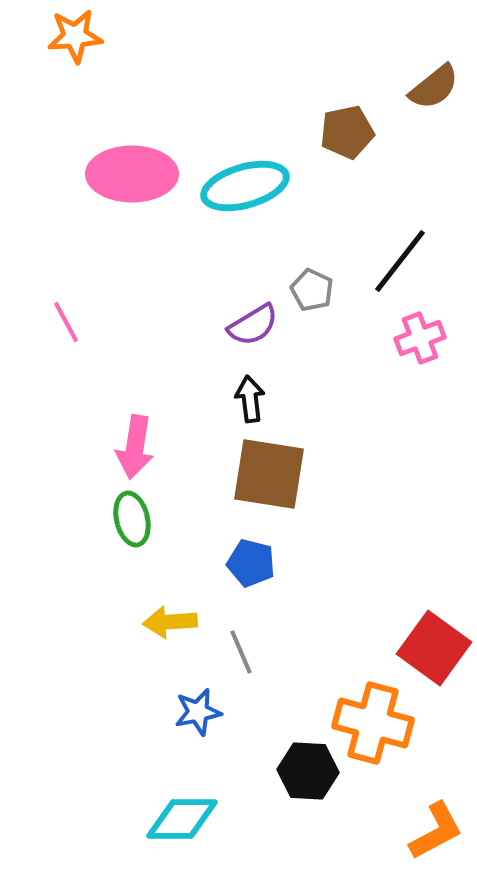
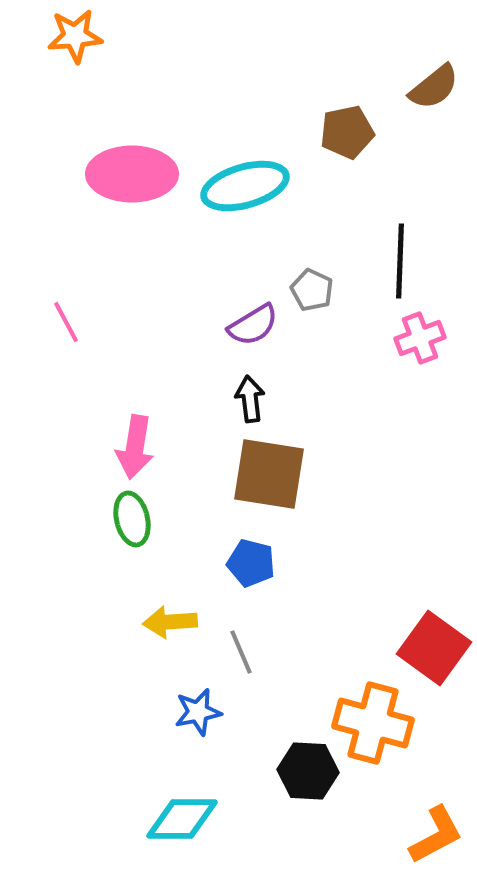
black line: rotated 36 degrees counterclockwise
orange L-shape: moved 4 px down
